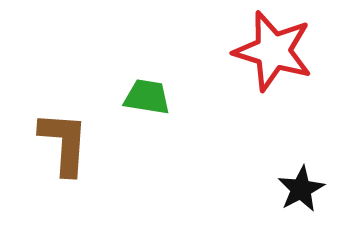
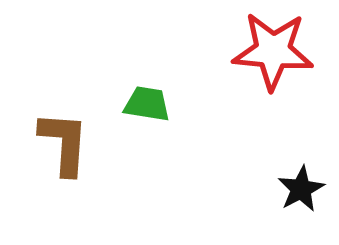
red star: rotated 12 degrees counterclockwise
green trapezoid: moved 7 px down
